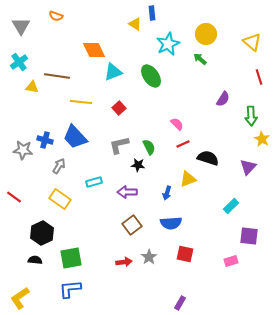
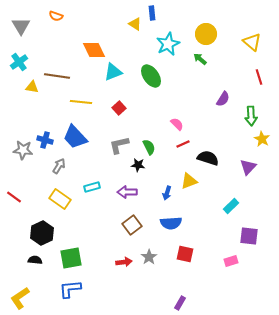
yellow triangle at (188, 179): moved 1 px right, 2 px down
cyan rectangle at (94, 182): moved 2 px left, 5 px down
